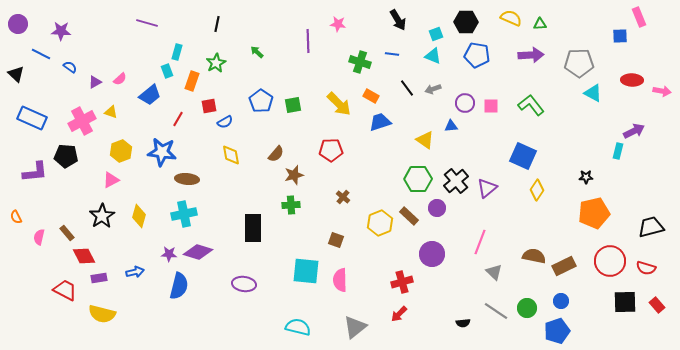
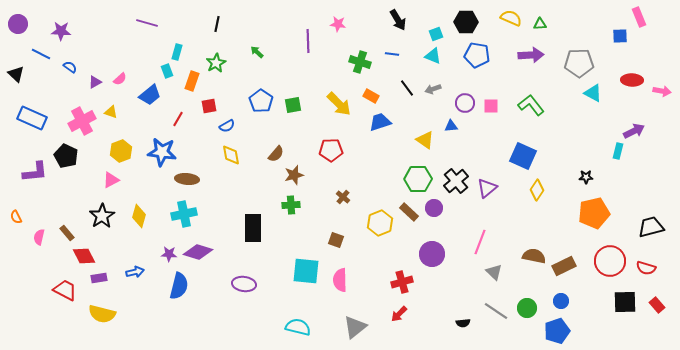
blue semicircle at (225, 122): moved 2 px right, 4 px down
black pentagon at (66, 156): rotated 20 degrees clockwise
purple circle at (437, 208): moved 3 px left
brown rectangle at (409, 216): moved 4 px up
